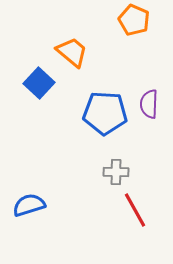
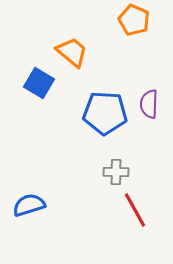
blue square: rotated 12 degrees counterclockwise
